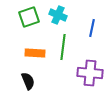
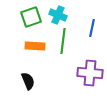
green square: moved 2 px right
green line: moved 6 px up
orange rectangle: moved 7 px up
